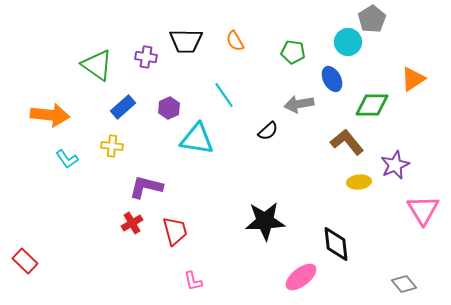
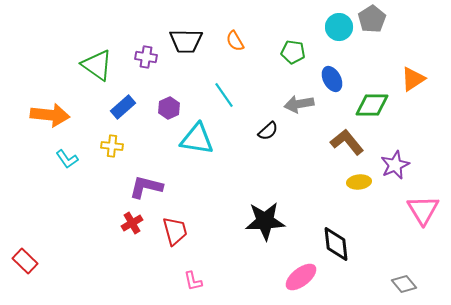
cyan circle: moved 9 px left, 15 px up
